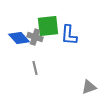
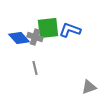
green square: moved 2 px down
blue L-shape: moved 1 px right, 5 px up; rotated 105 degrees clockwise
